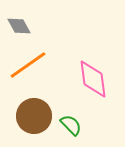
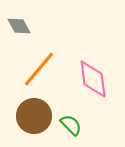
orange line: moved 11 px right, 4 px down; rotated 15 degrees counterclockwise
